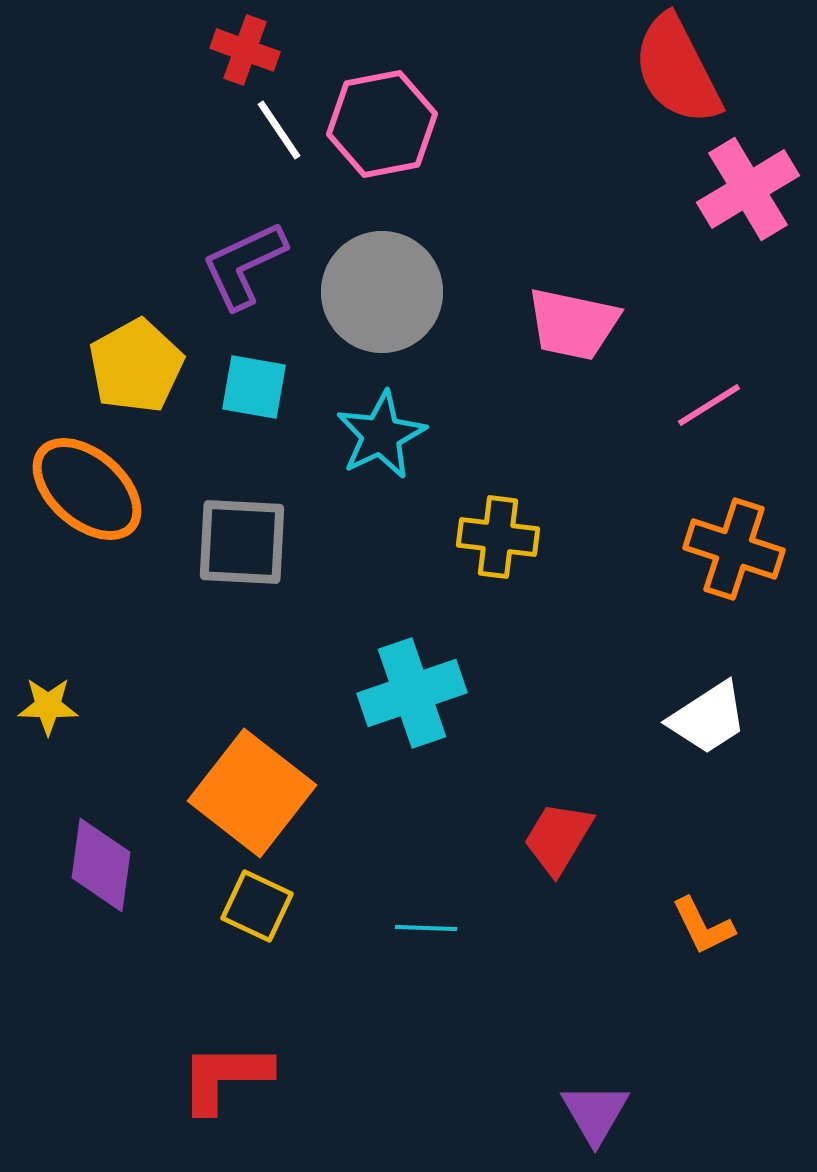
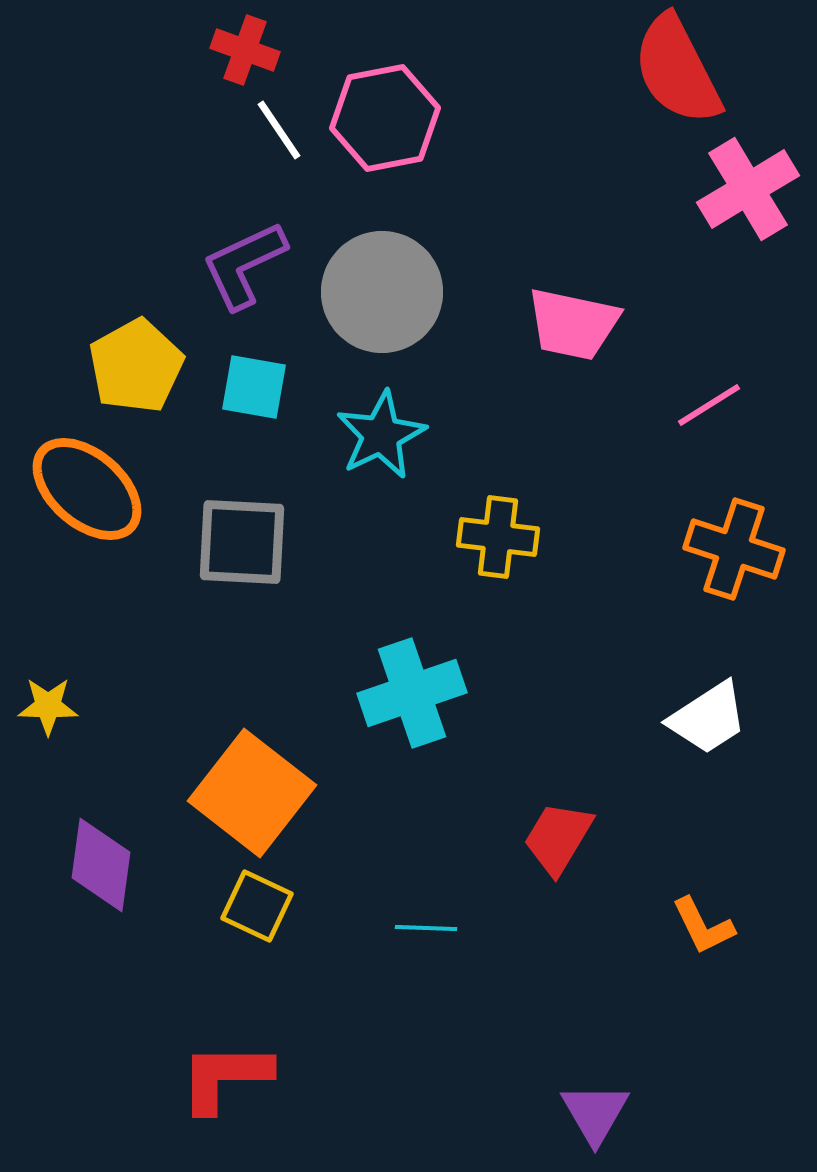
pink hexagon: moved 3 px right, 6 px up
